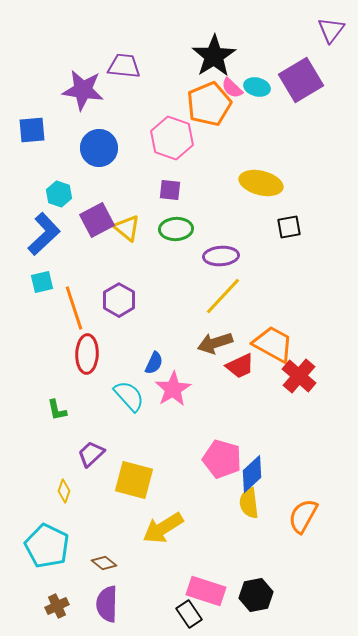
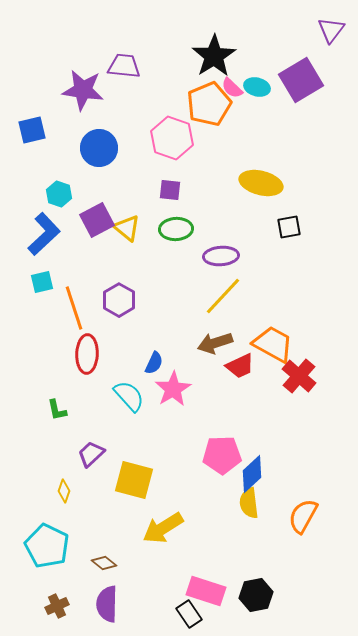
blue square at (32, 130): rotated 8 degrees counterclockwise
pink pentagon at (222, 459): moved 4 px up; rotated 18 degrees counterclockwise
